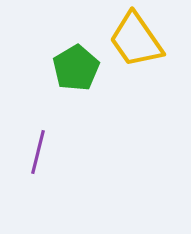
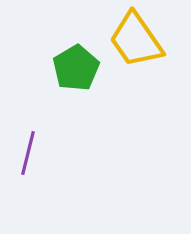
purple line: moved 10 px left, 1 px down
